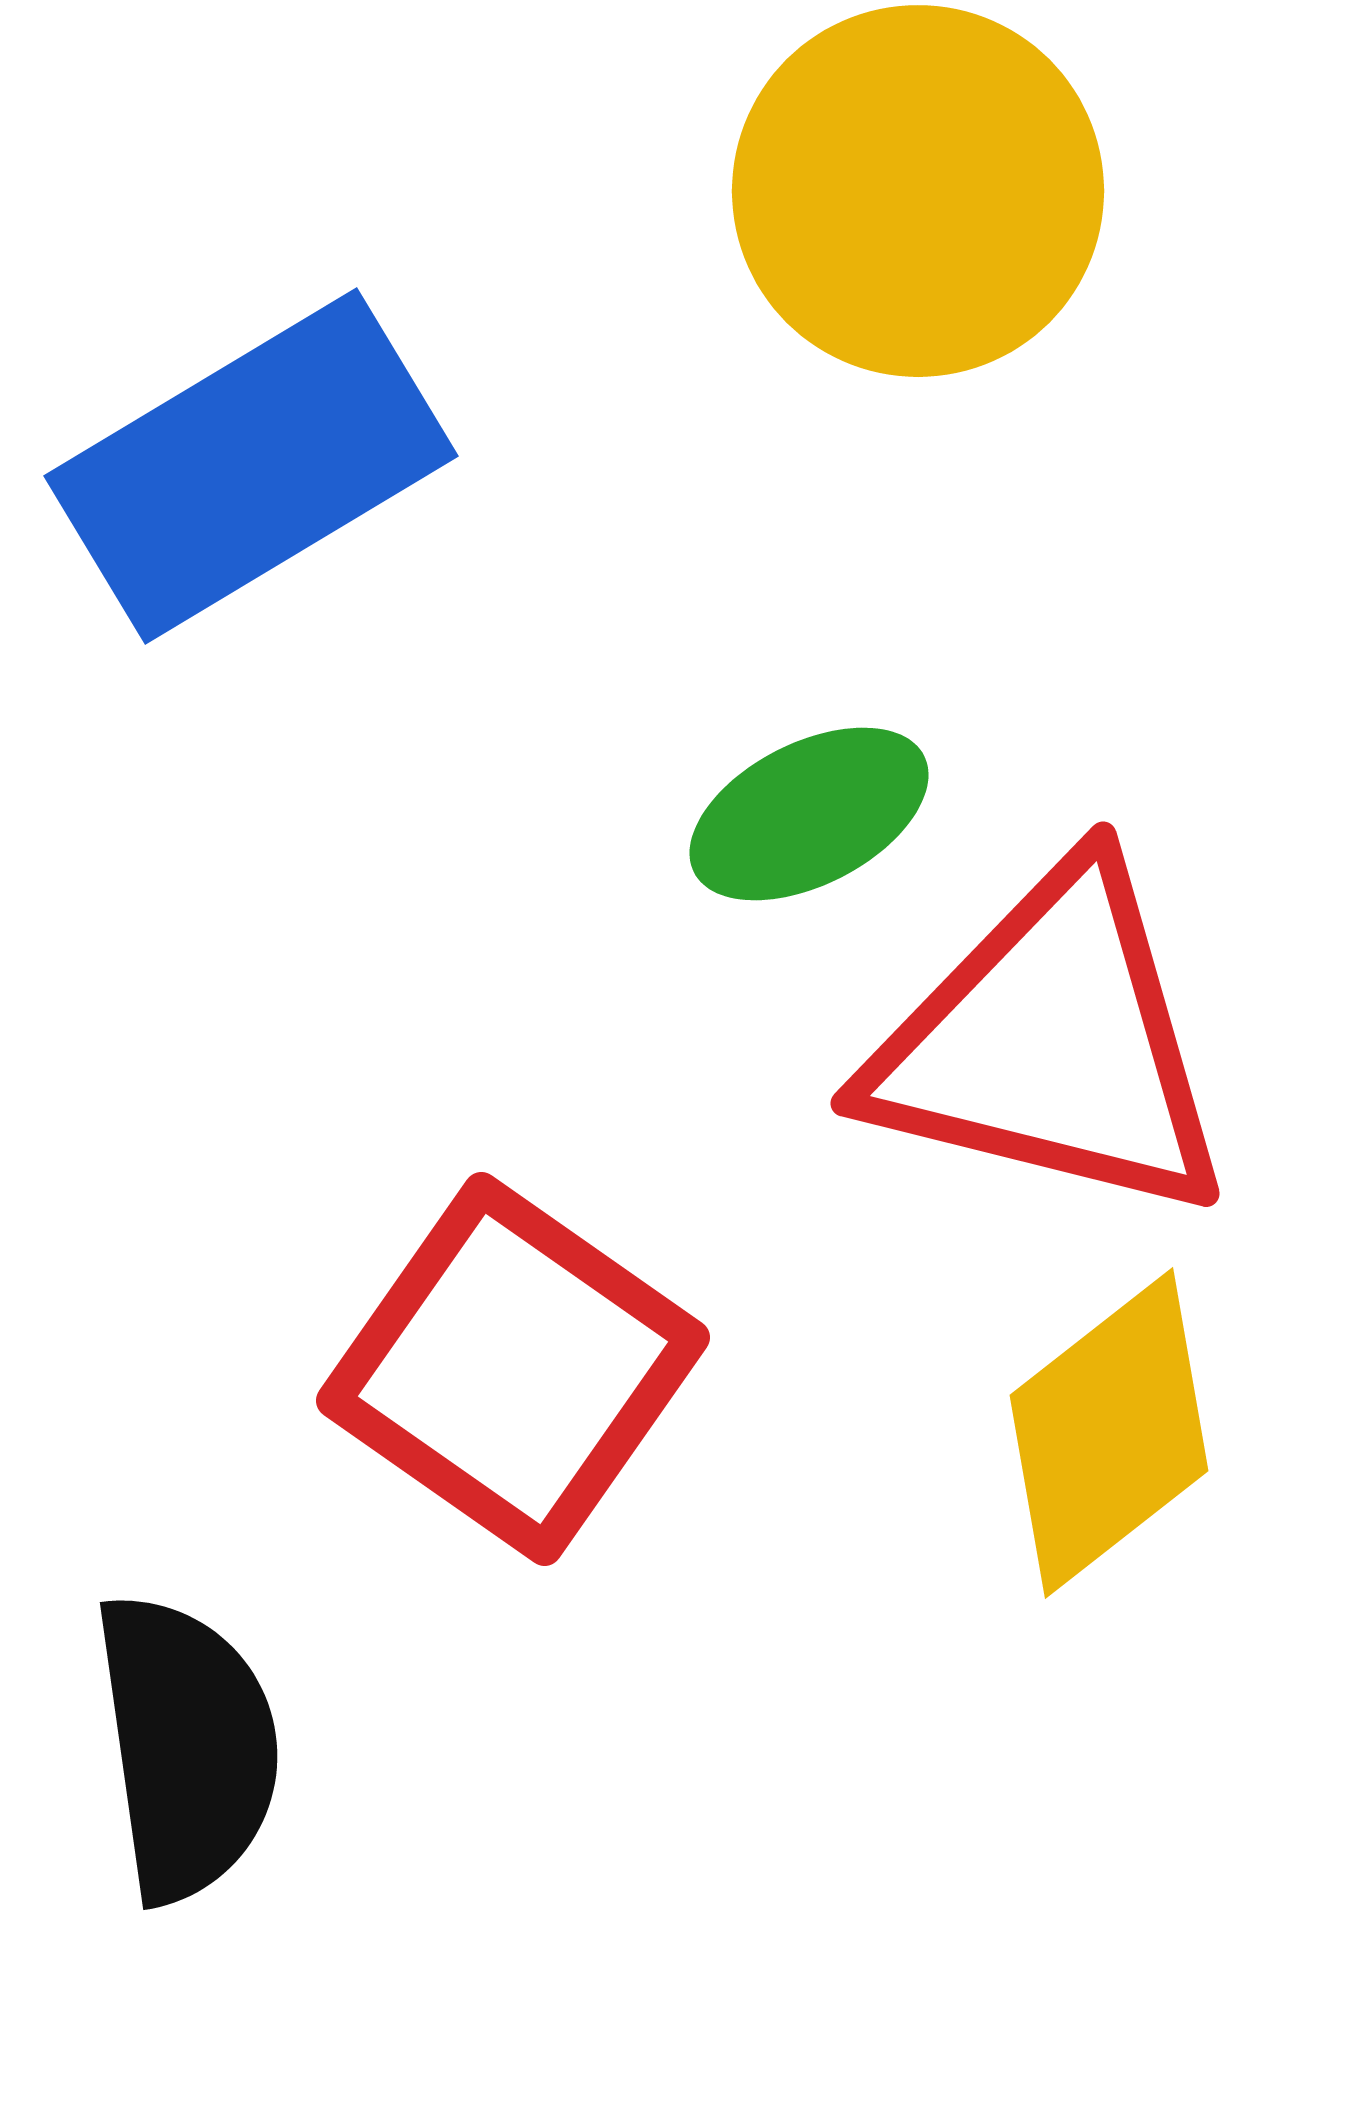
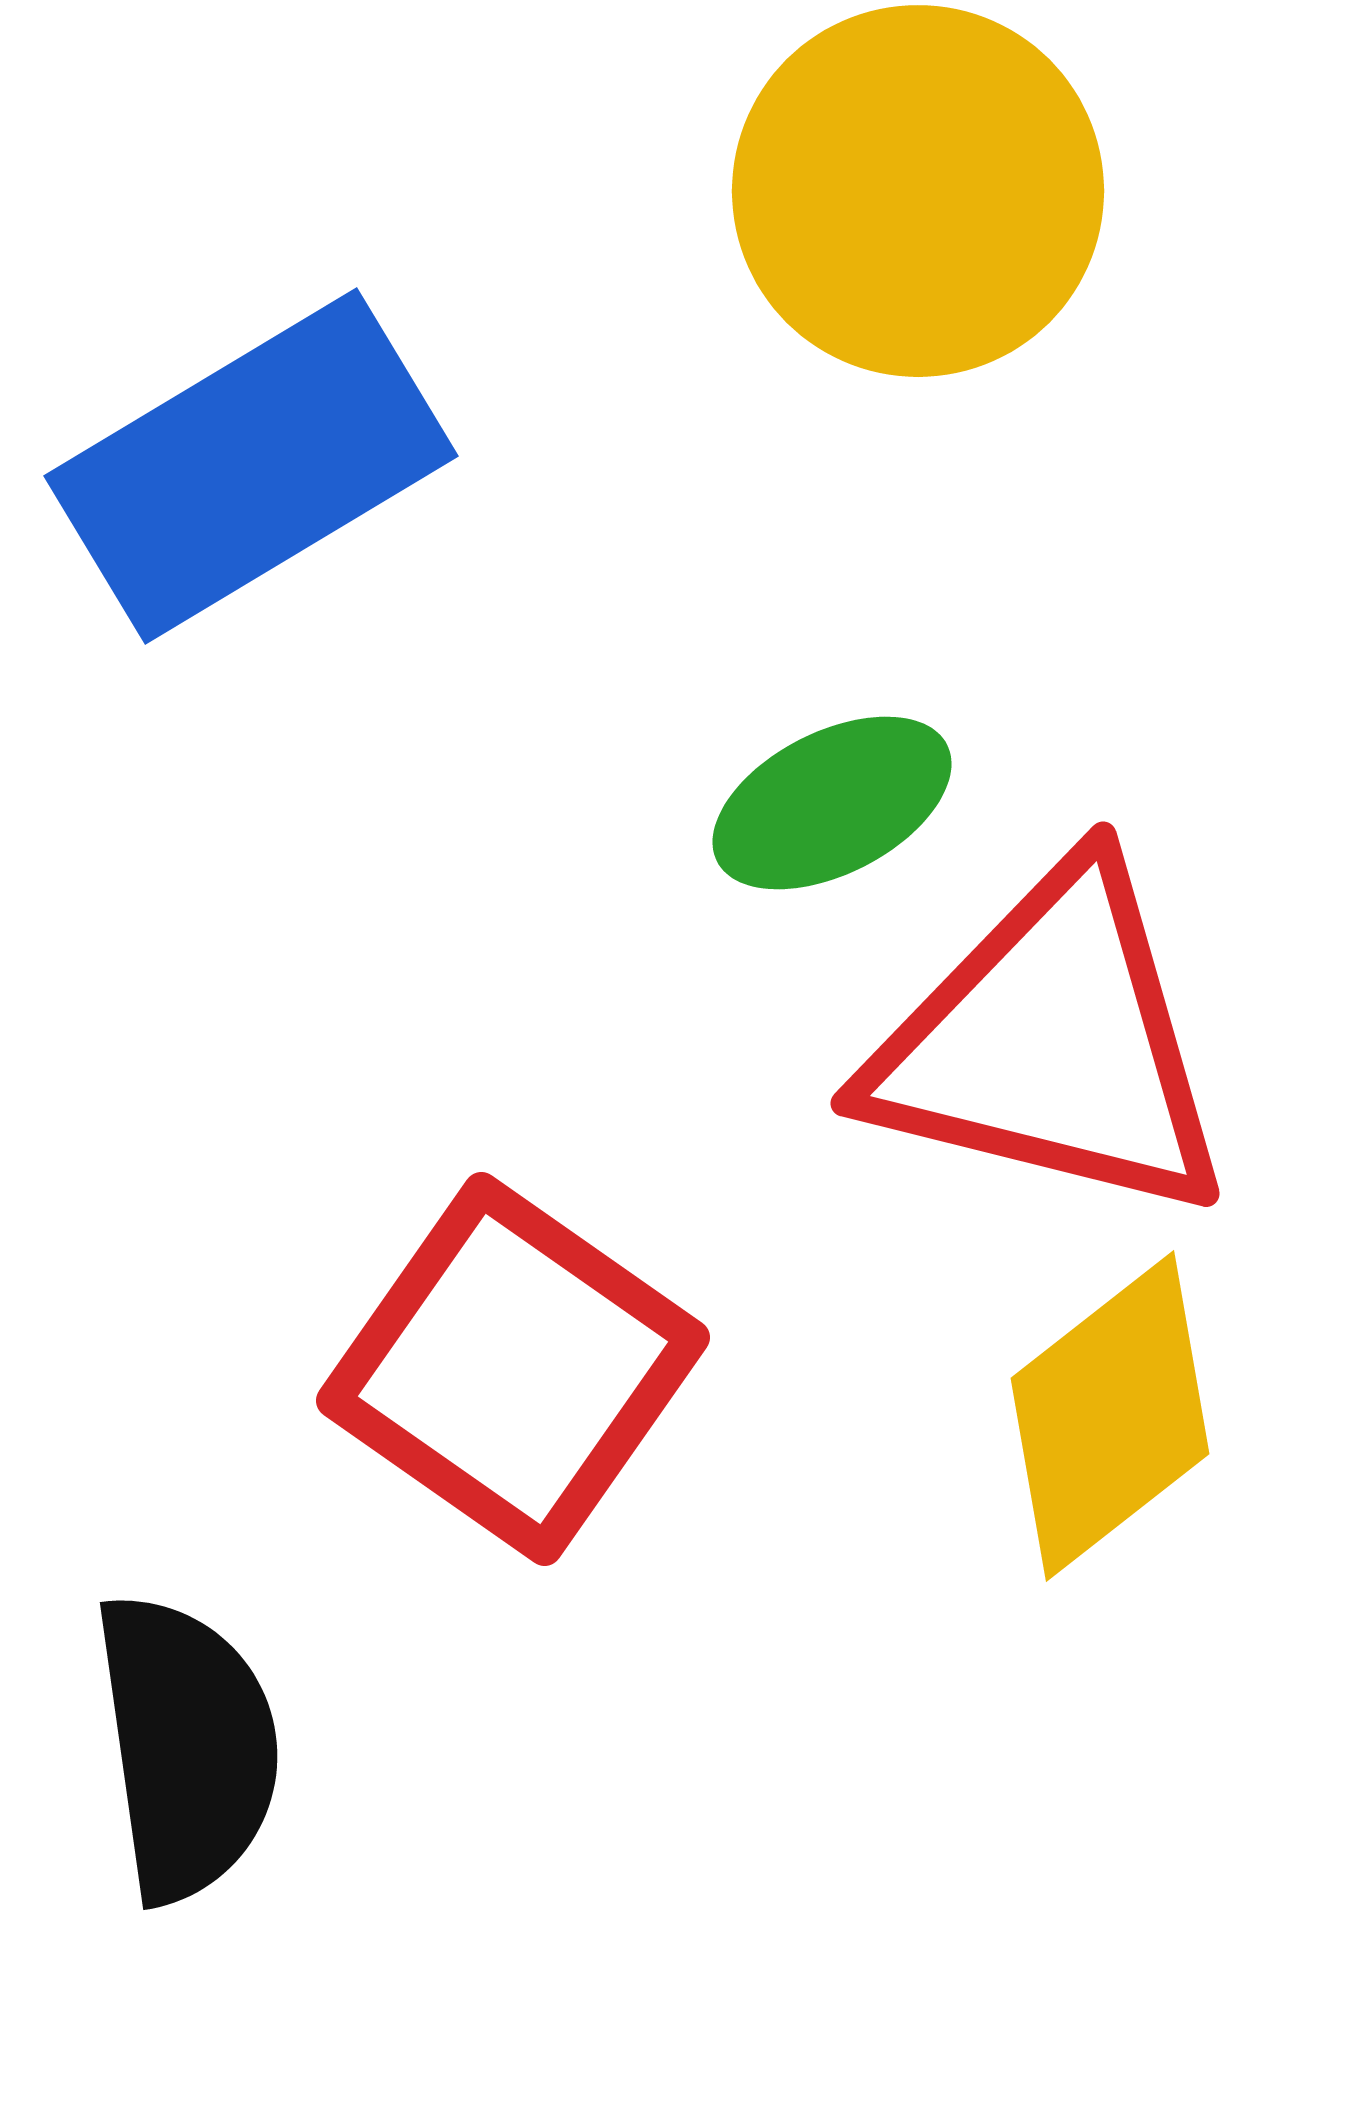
green ellipse: moved 23 px right, 11 px up
yellow diamond: moved 1 px right, 17 px up
